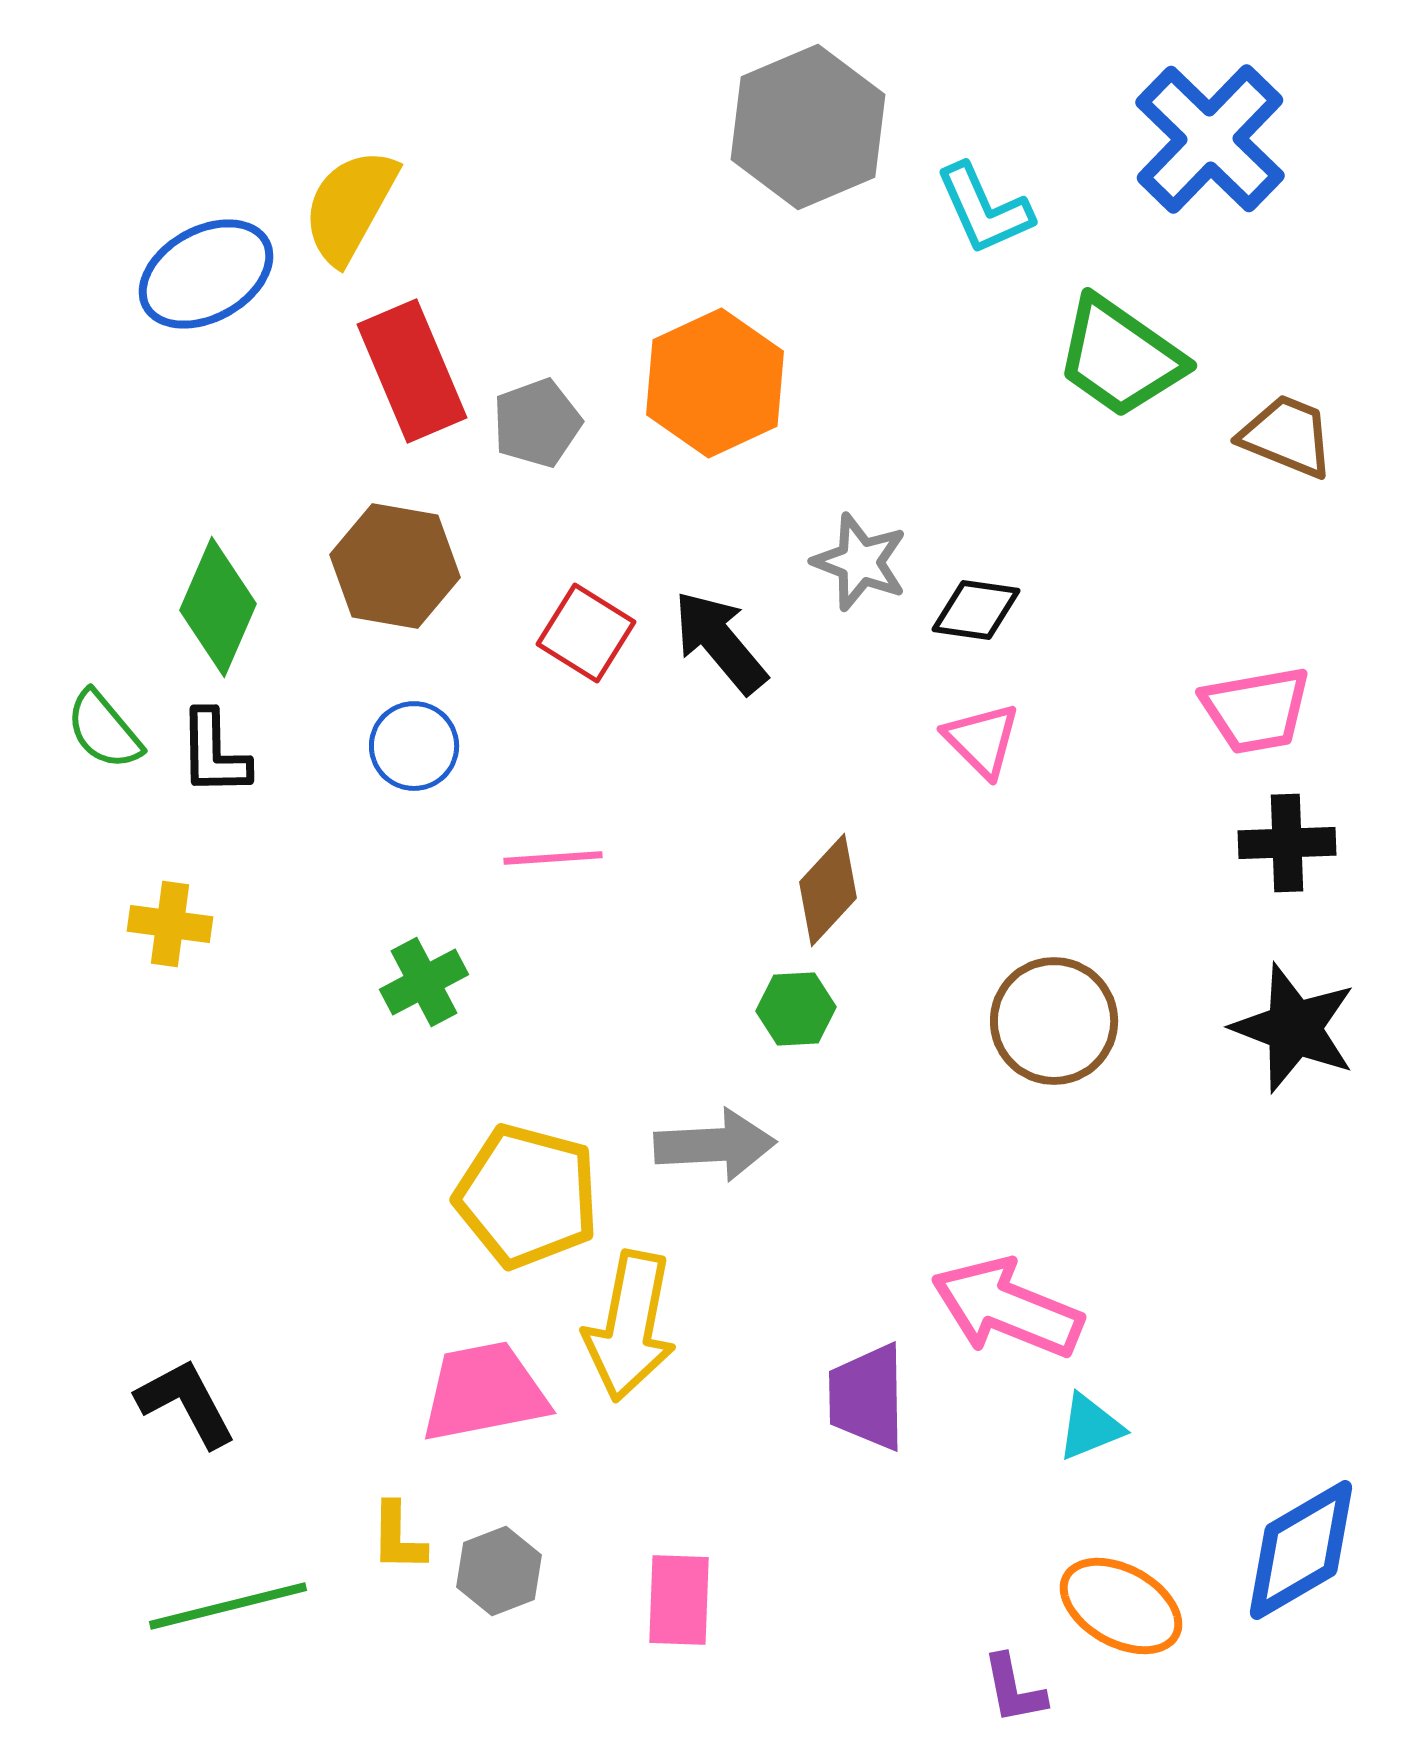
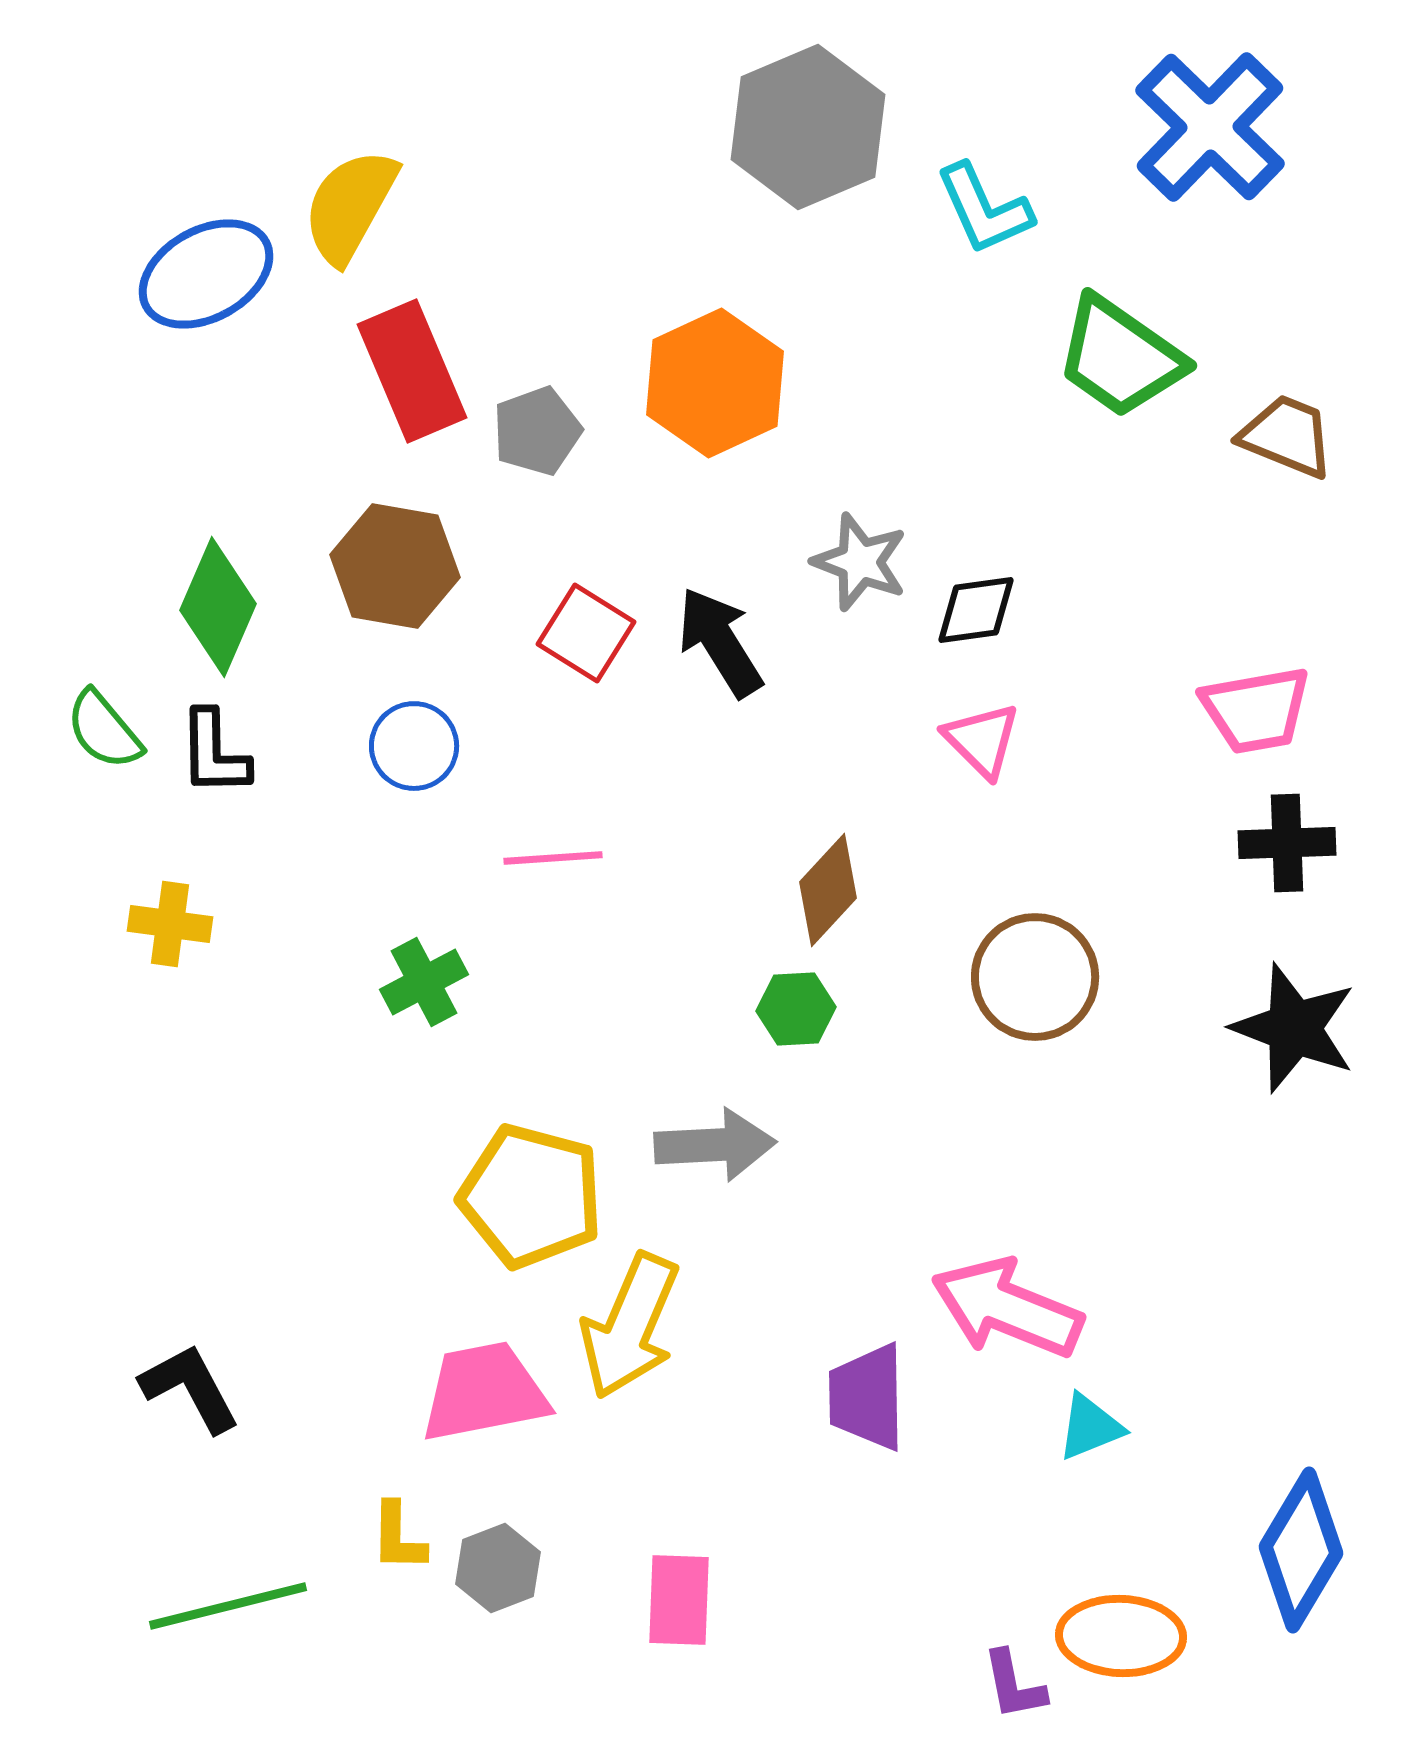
blue cross at (1210, 139): moved 12 px up
gray pentagon at (537, 423): moved 8 px down
black diamond at (976, 610): rotated 16 degrees counterclockwise
black arrow at (720, 642): rotated 8 degrees clockwise
brown circle at (1054, 1021): moved 19 px left, 44 px up
yellow pentagon at (527, 1196): moved 4 px right
yellow arrow at (630, 1326): rotated 12 degrees clockwise
black L-shape at (186, 1403): moved 4 px right, 15 px up
blue diamond at (1301, 1550): rotated 29 degrees counterclockwise
gray hexagon at (499, 1571): moved 1 px left, 3 px up
orange ellipse at (1121, 1606): moved 30 px down; rotated 27 degrees counterclockwise
purple L-shape at (1014, 1689): moved 4 px up
